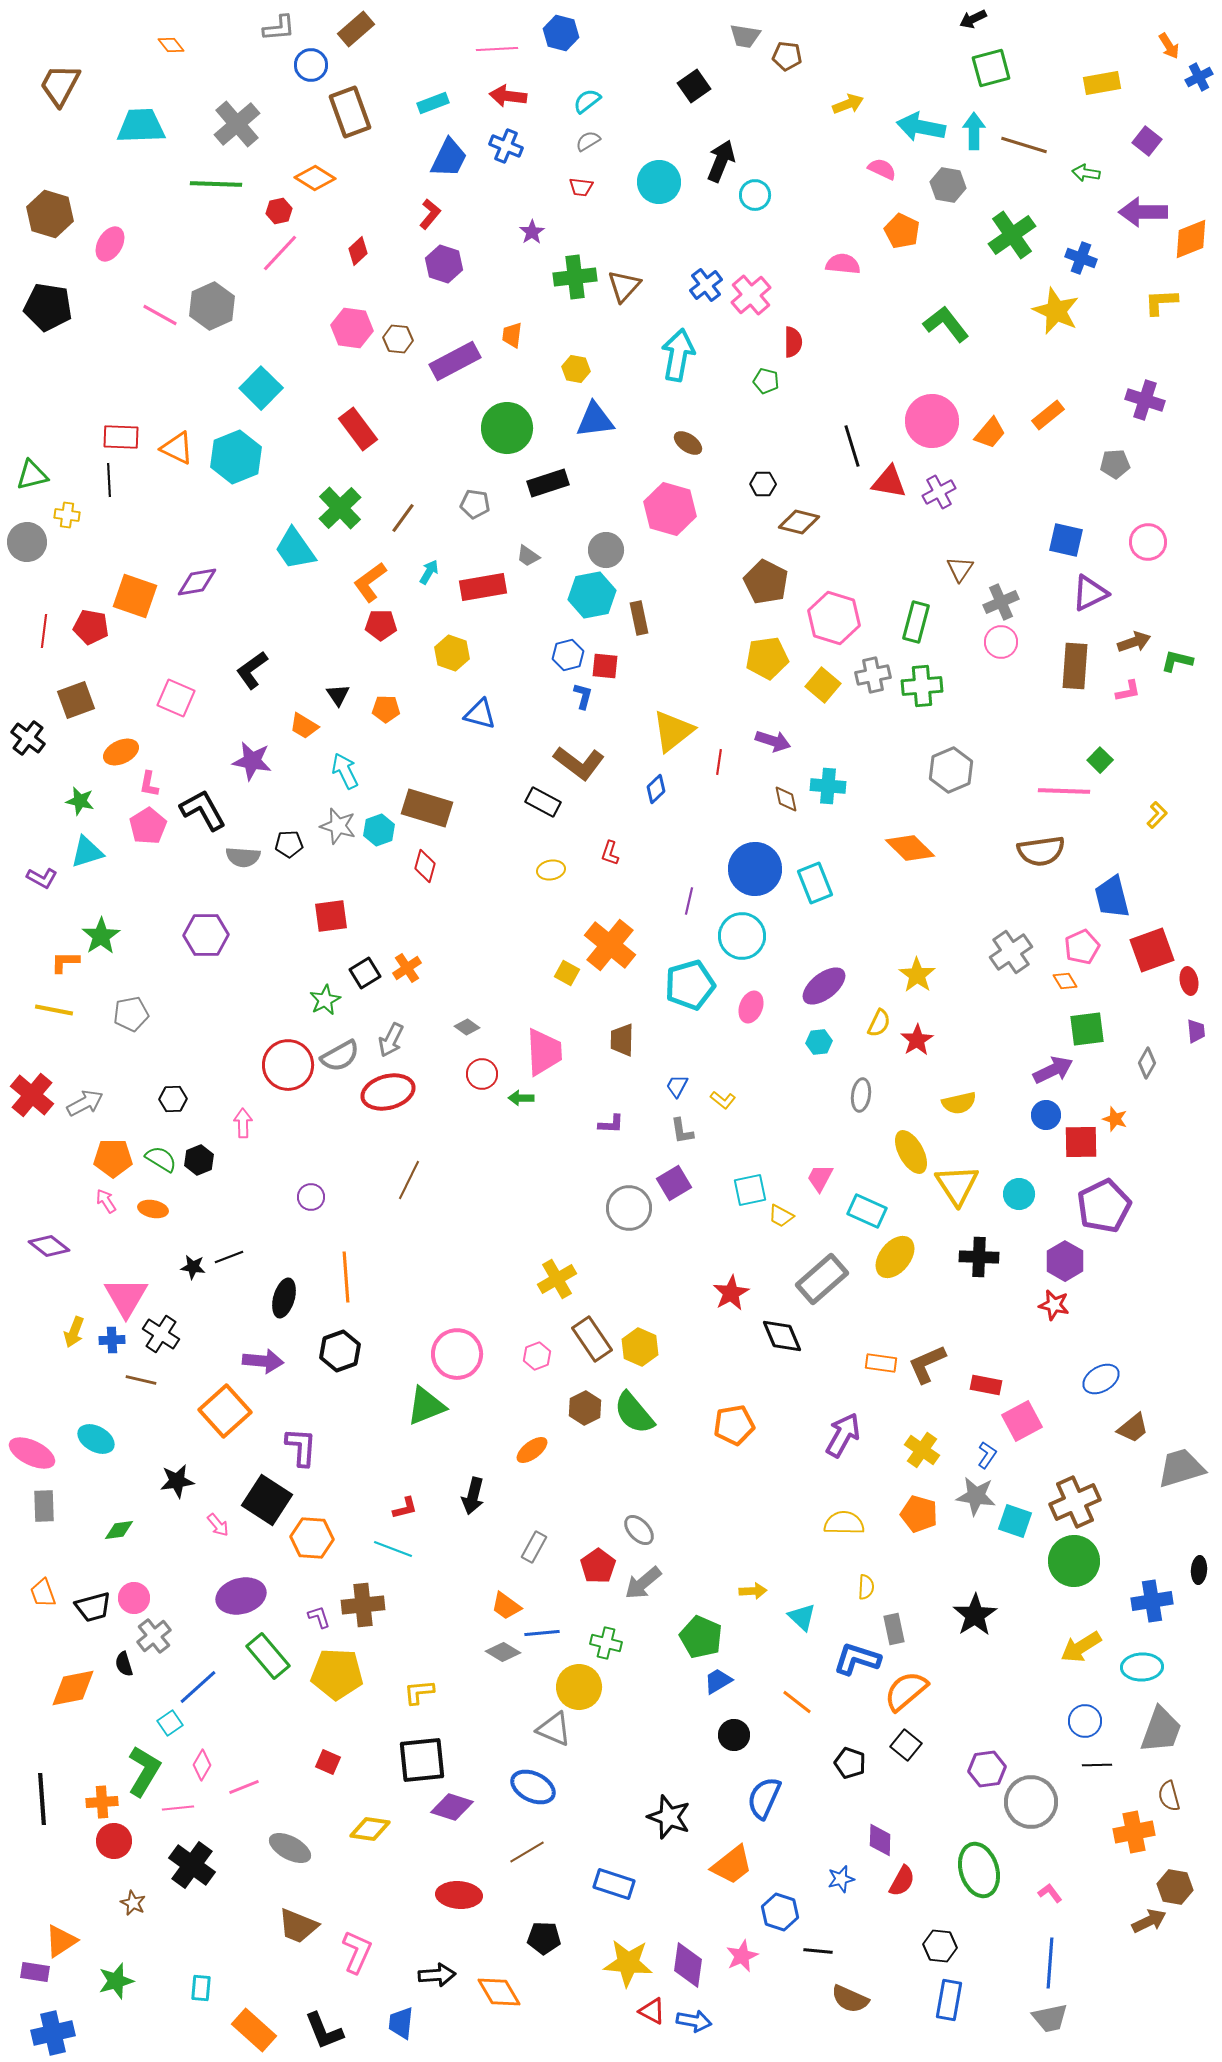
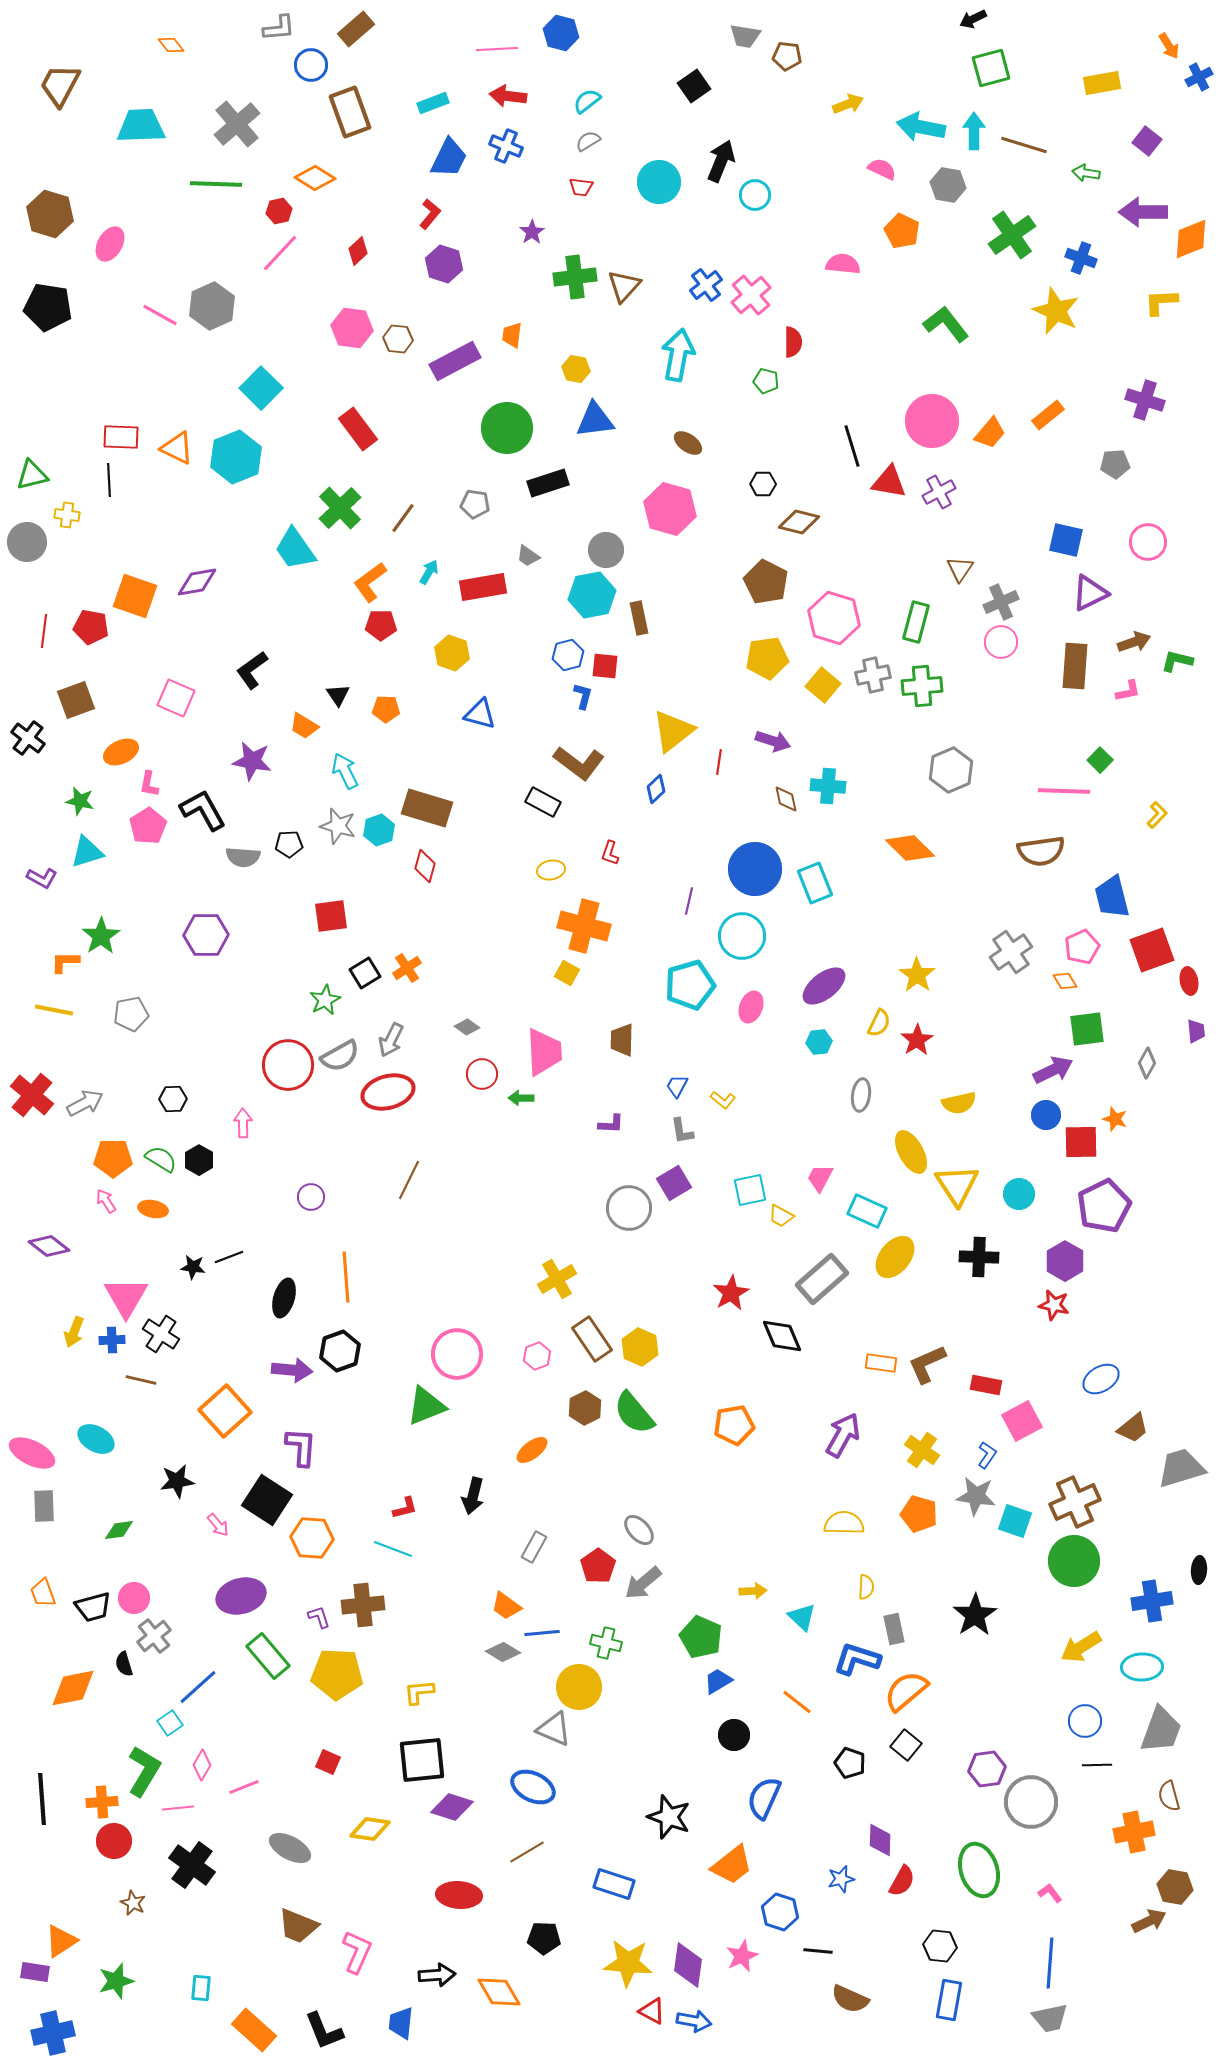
orange cross at (610, 945): moved 26 px left, 19 px up; rotated 24 degrees counterclockwise
black hexagon at (199, 1160): rotated 8 degrees counterclockwise
purple arrow at (263, 1361): moved 29 px right, 9 px down
